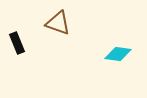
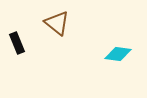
brown triangle: moved 1 px left; rotated 20 degrees clockwise
